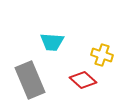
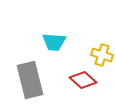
cyan trapezoid: moved 2 px right
gray rectangle: rotated 9 degrees clockwise
